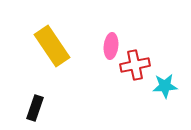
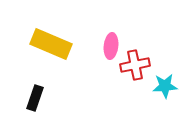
yellow rectangle: moved 1 px left, 2 px up; rotated 33 degrees counterclockwise
black rectangle: moved 10 px up
